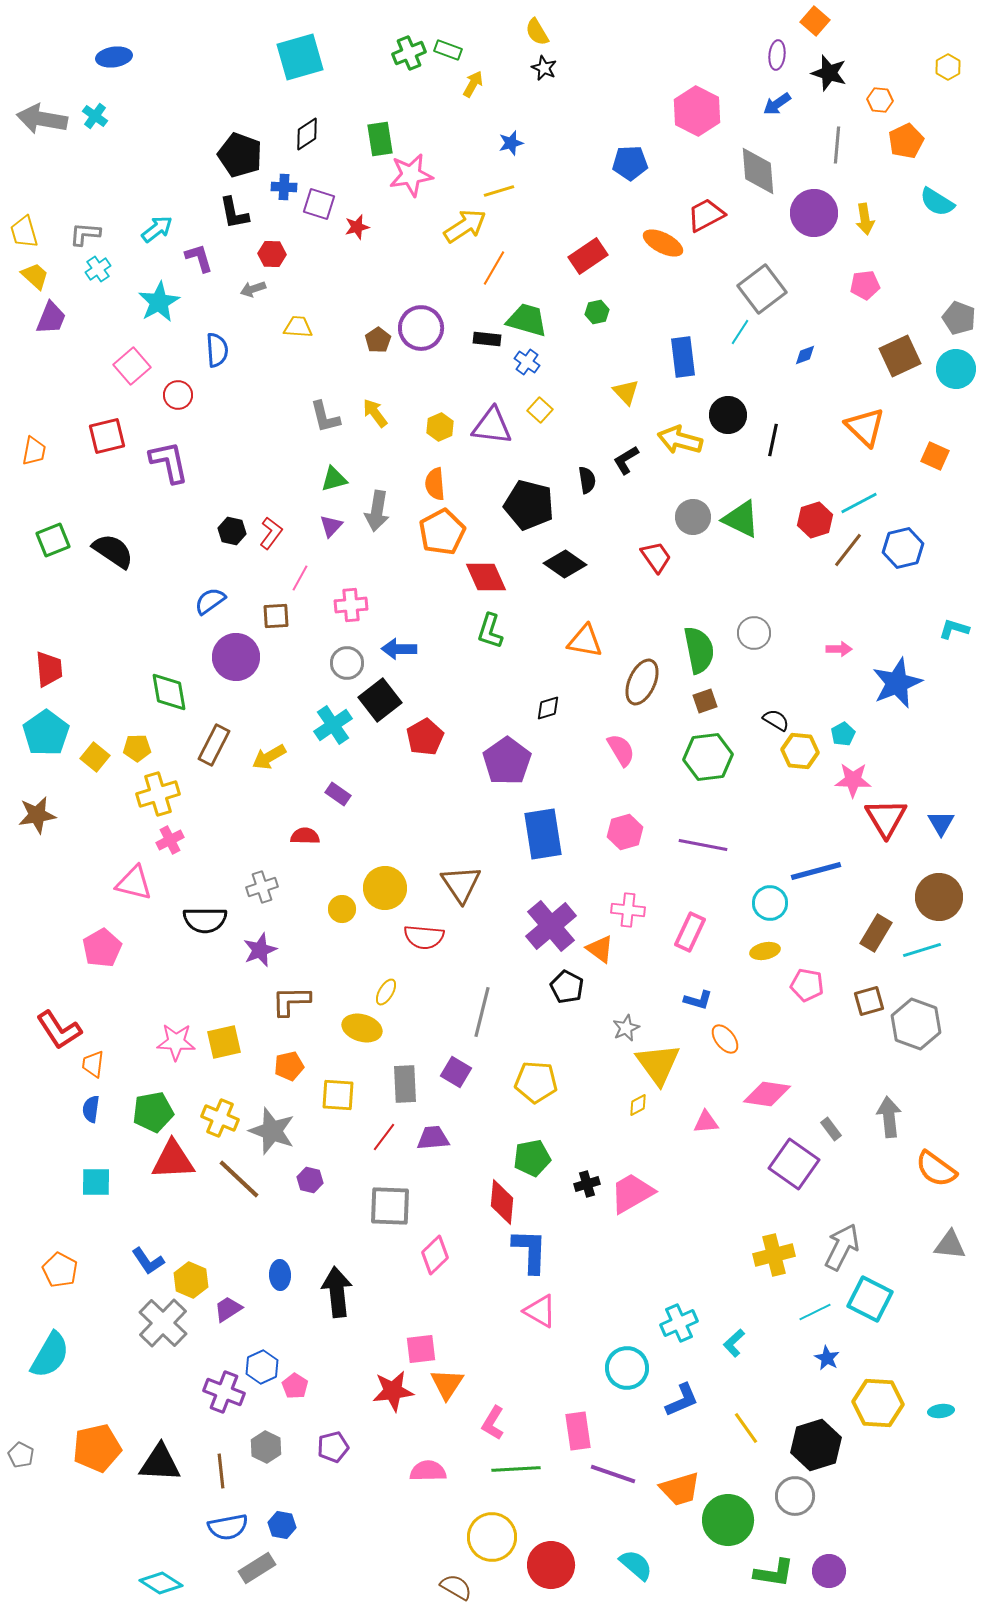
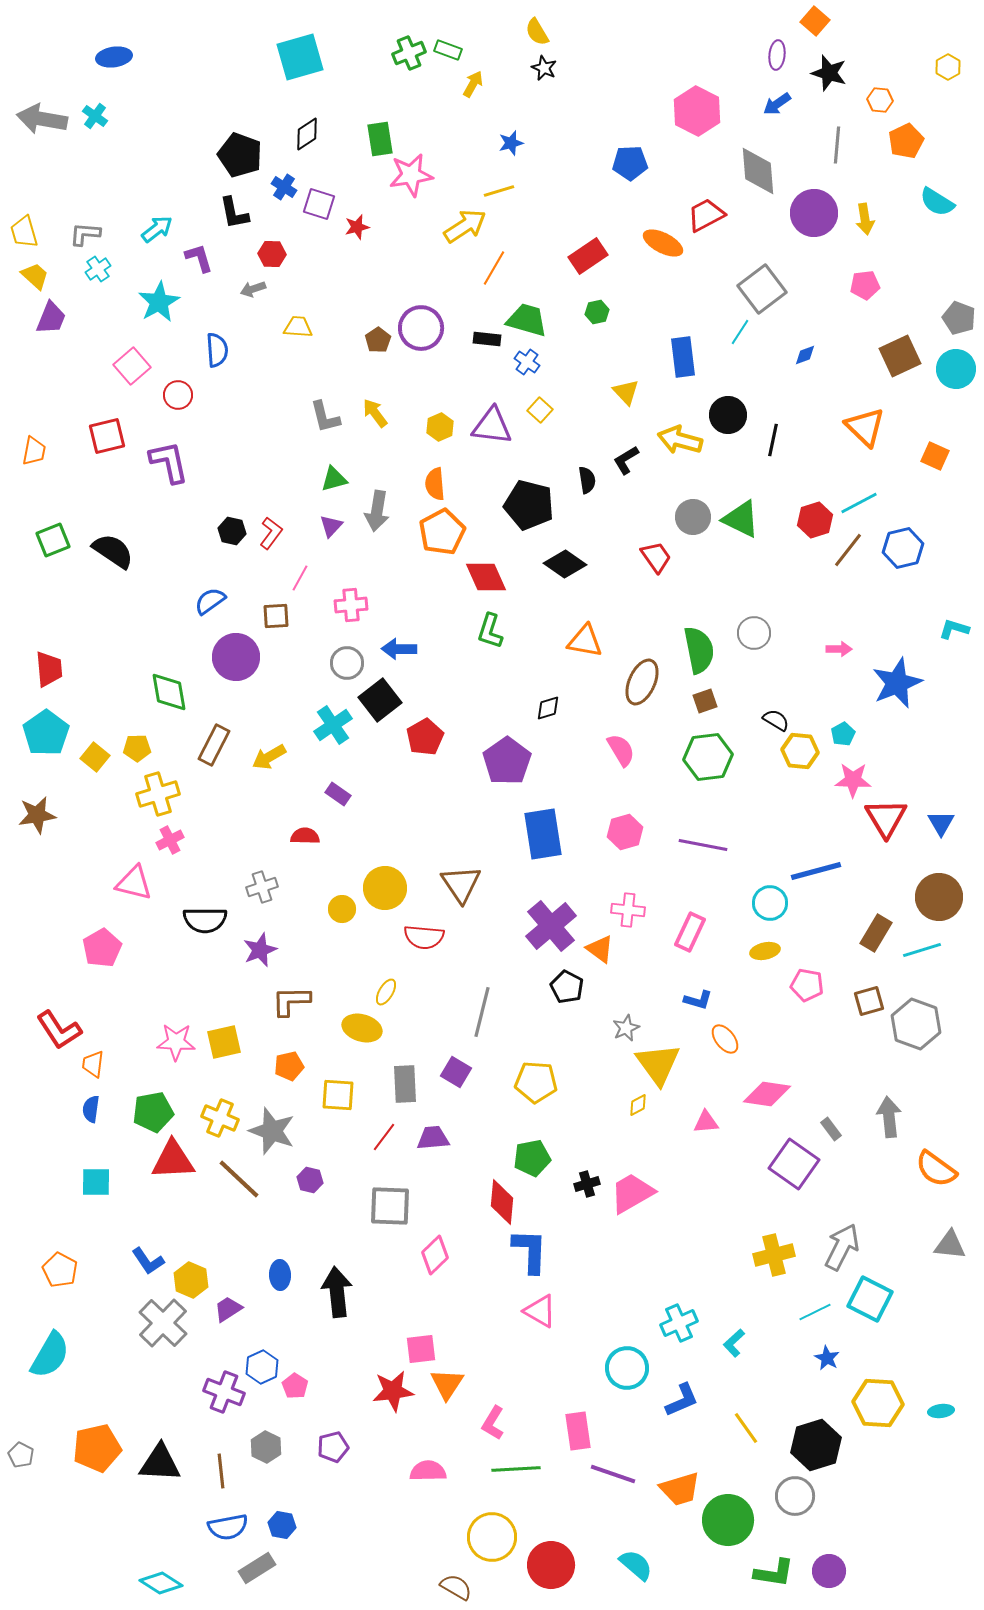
blue cross at (284, 187): rotated 30 degrees clockwise
